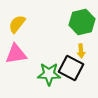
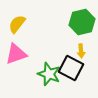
pink triangle: rotated 10 degrees counterclockwise
green star: rotated 20 degrees clockwise
